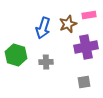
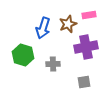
green hexagon: moved 7 px right
gray cross: moved 7 px right, 2 px down
